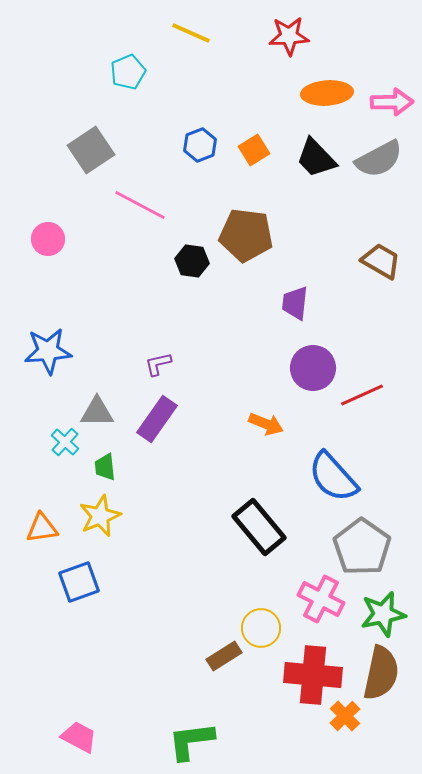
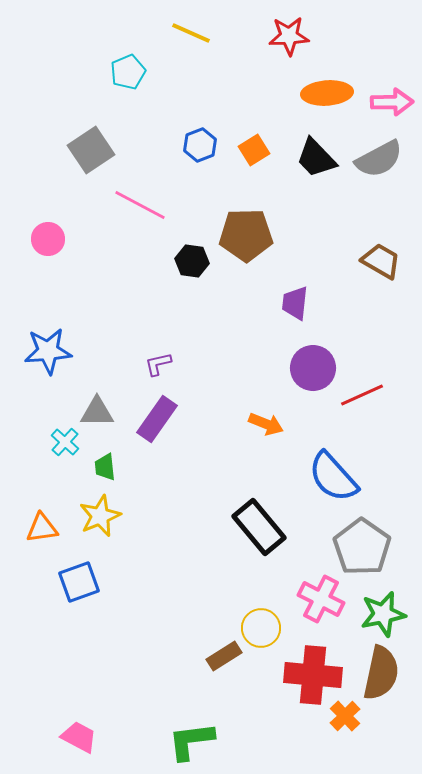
brown pentagon: rotated 8 degrees counterclockwise
